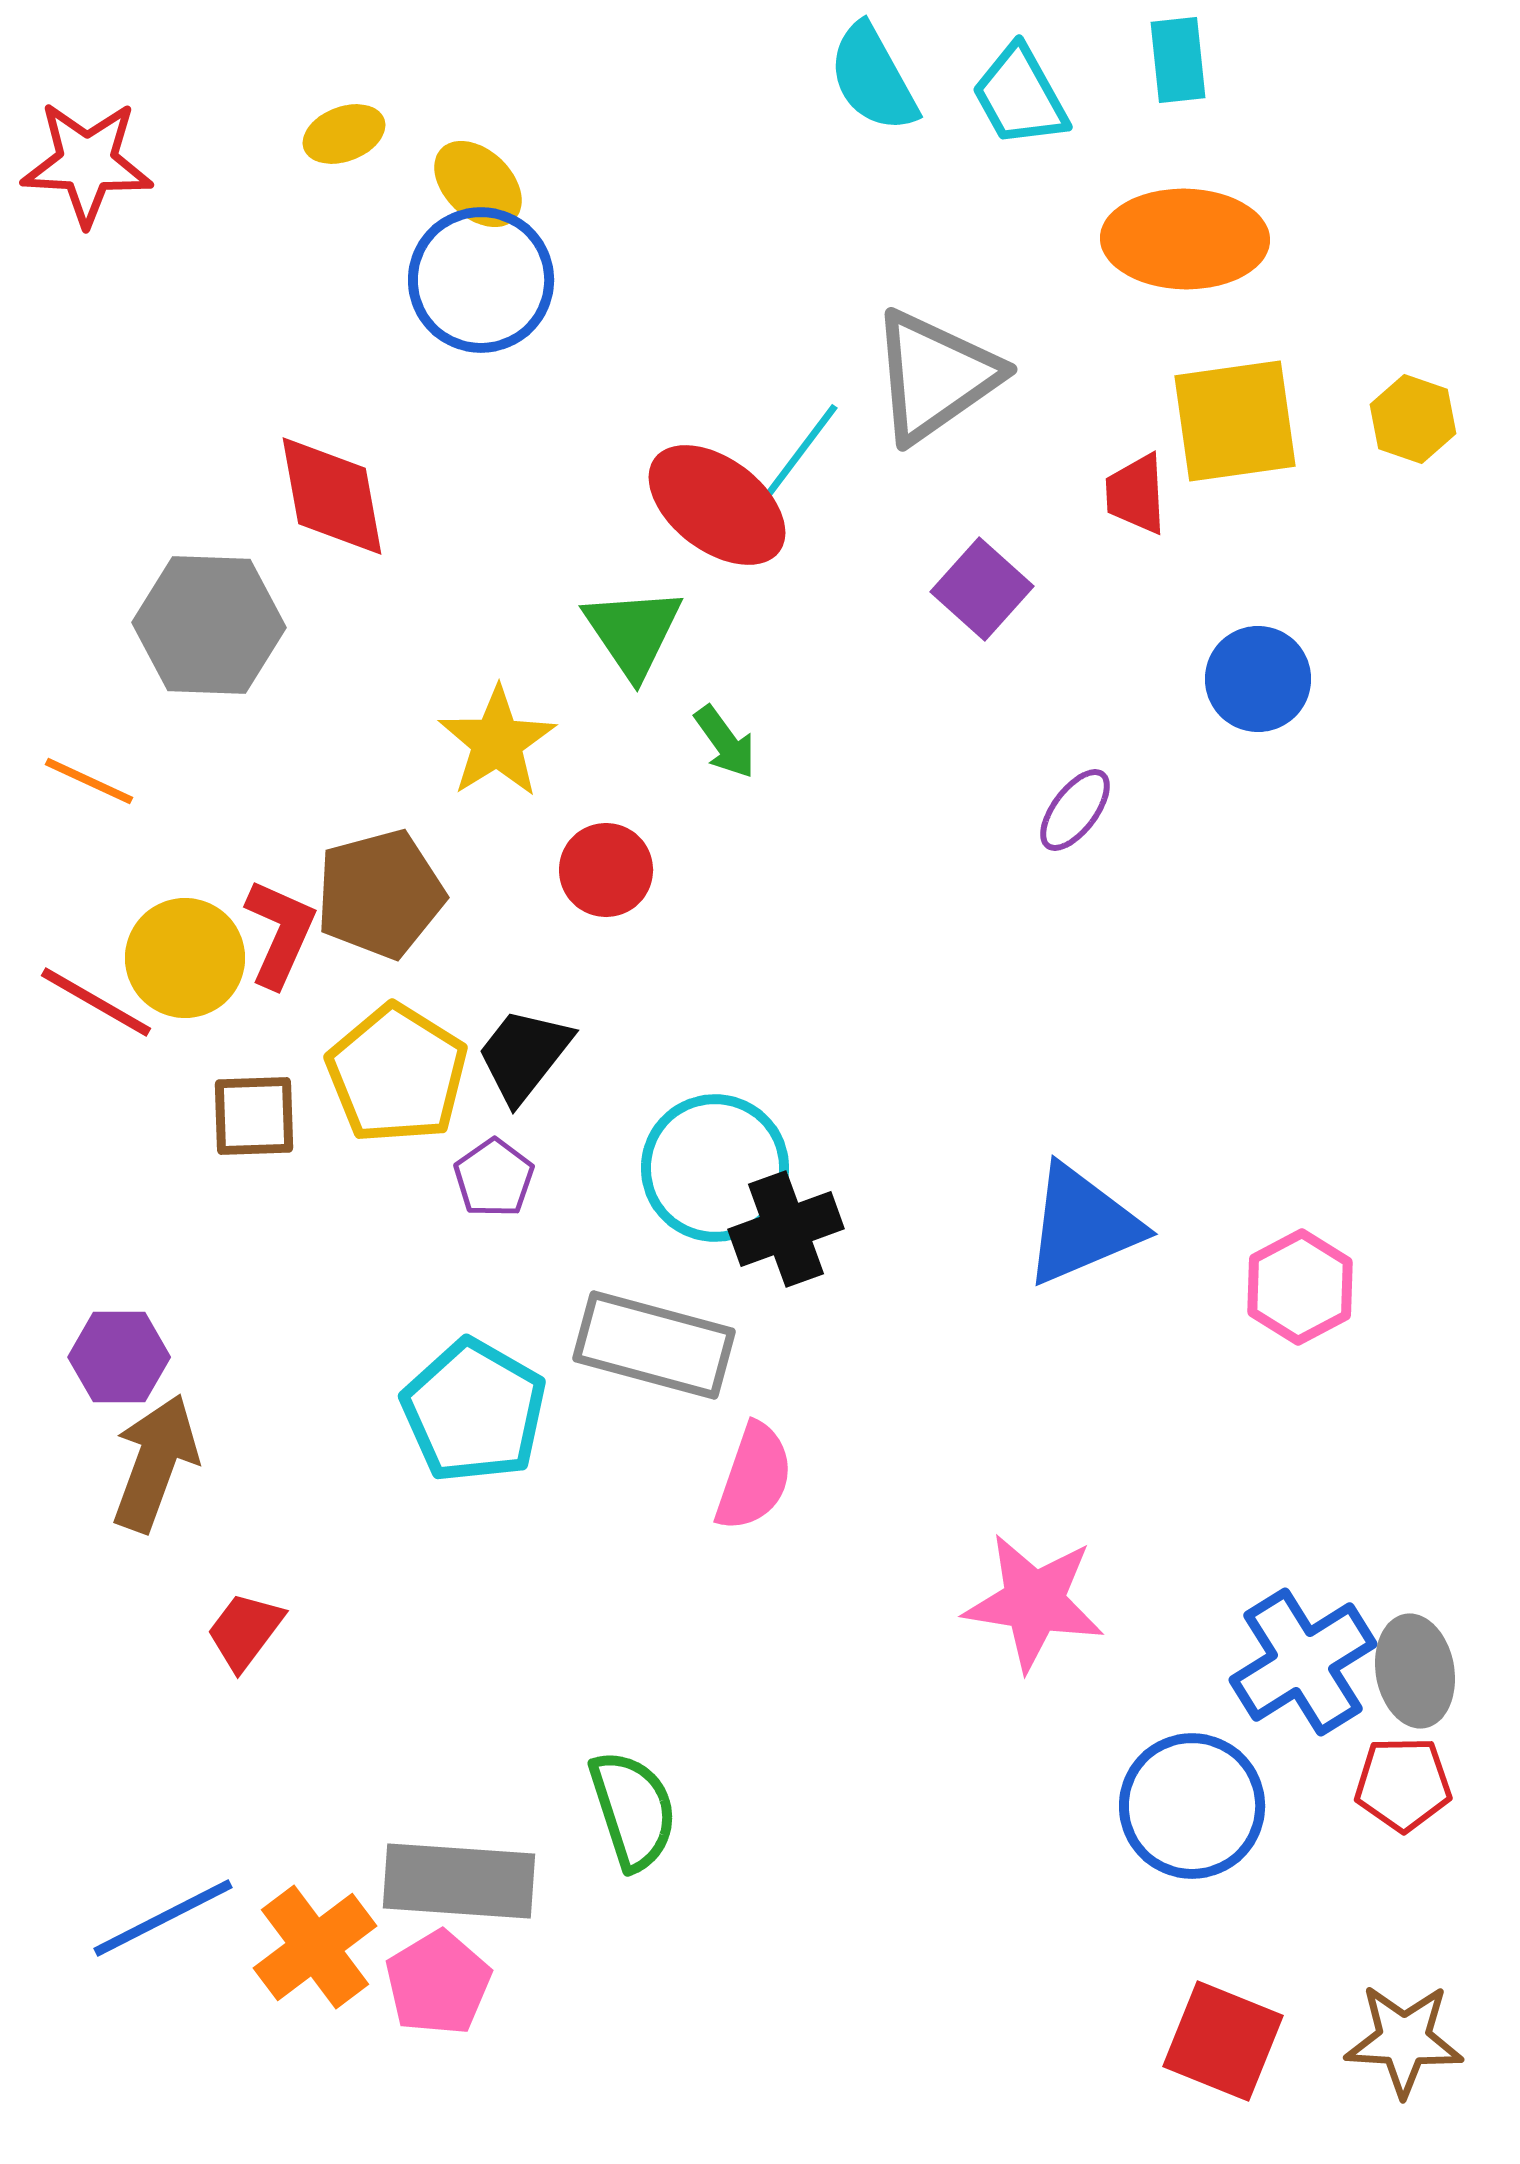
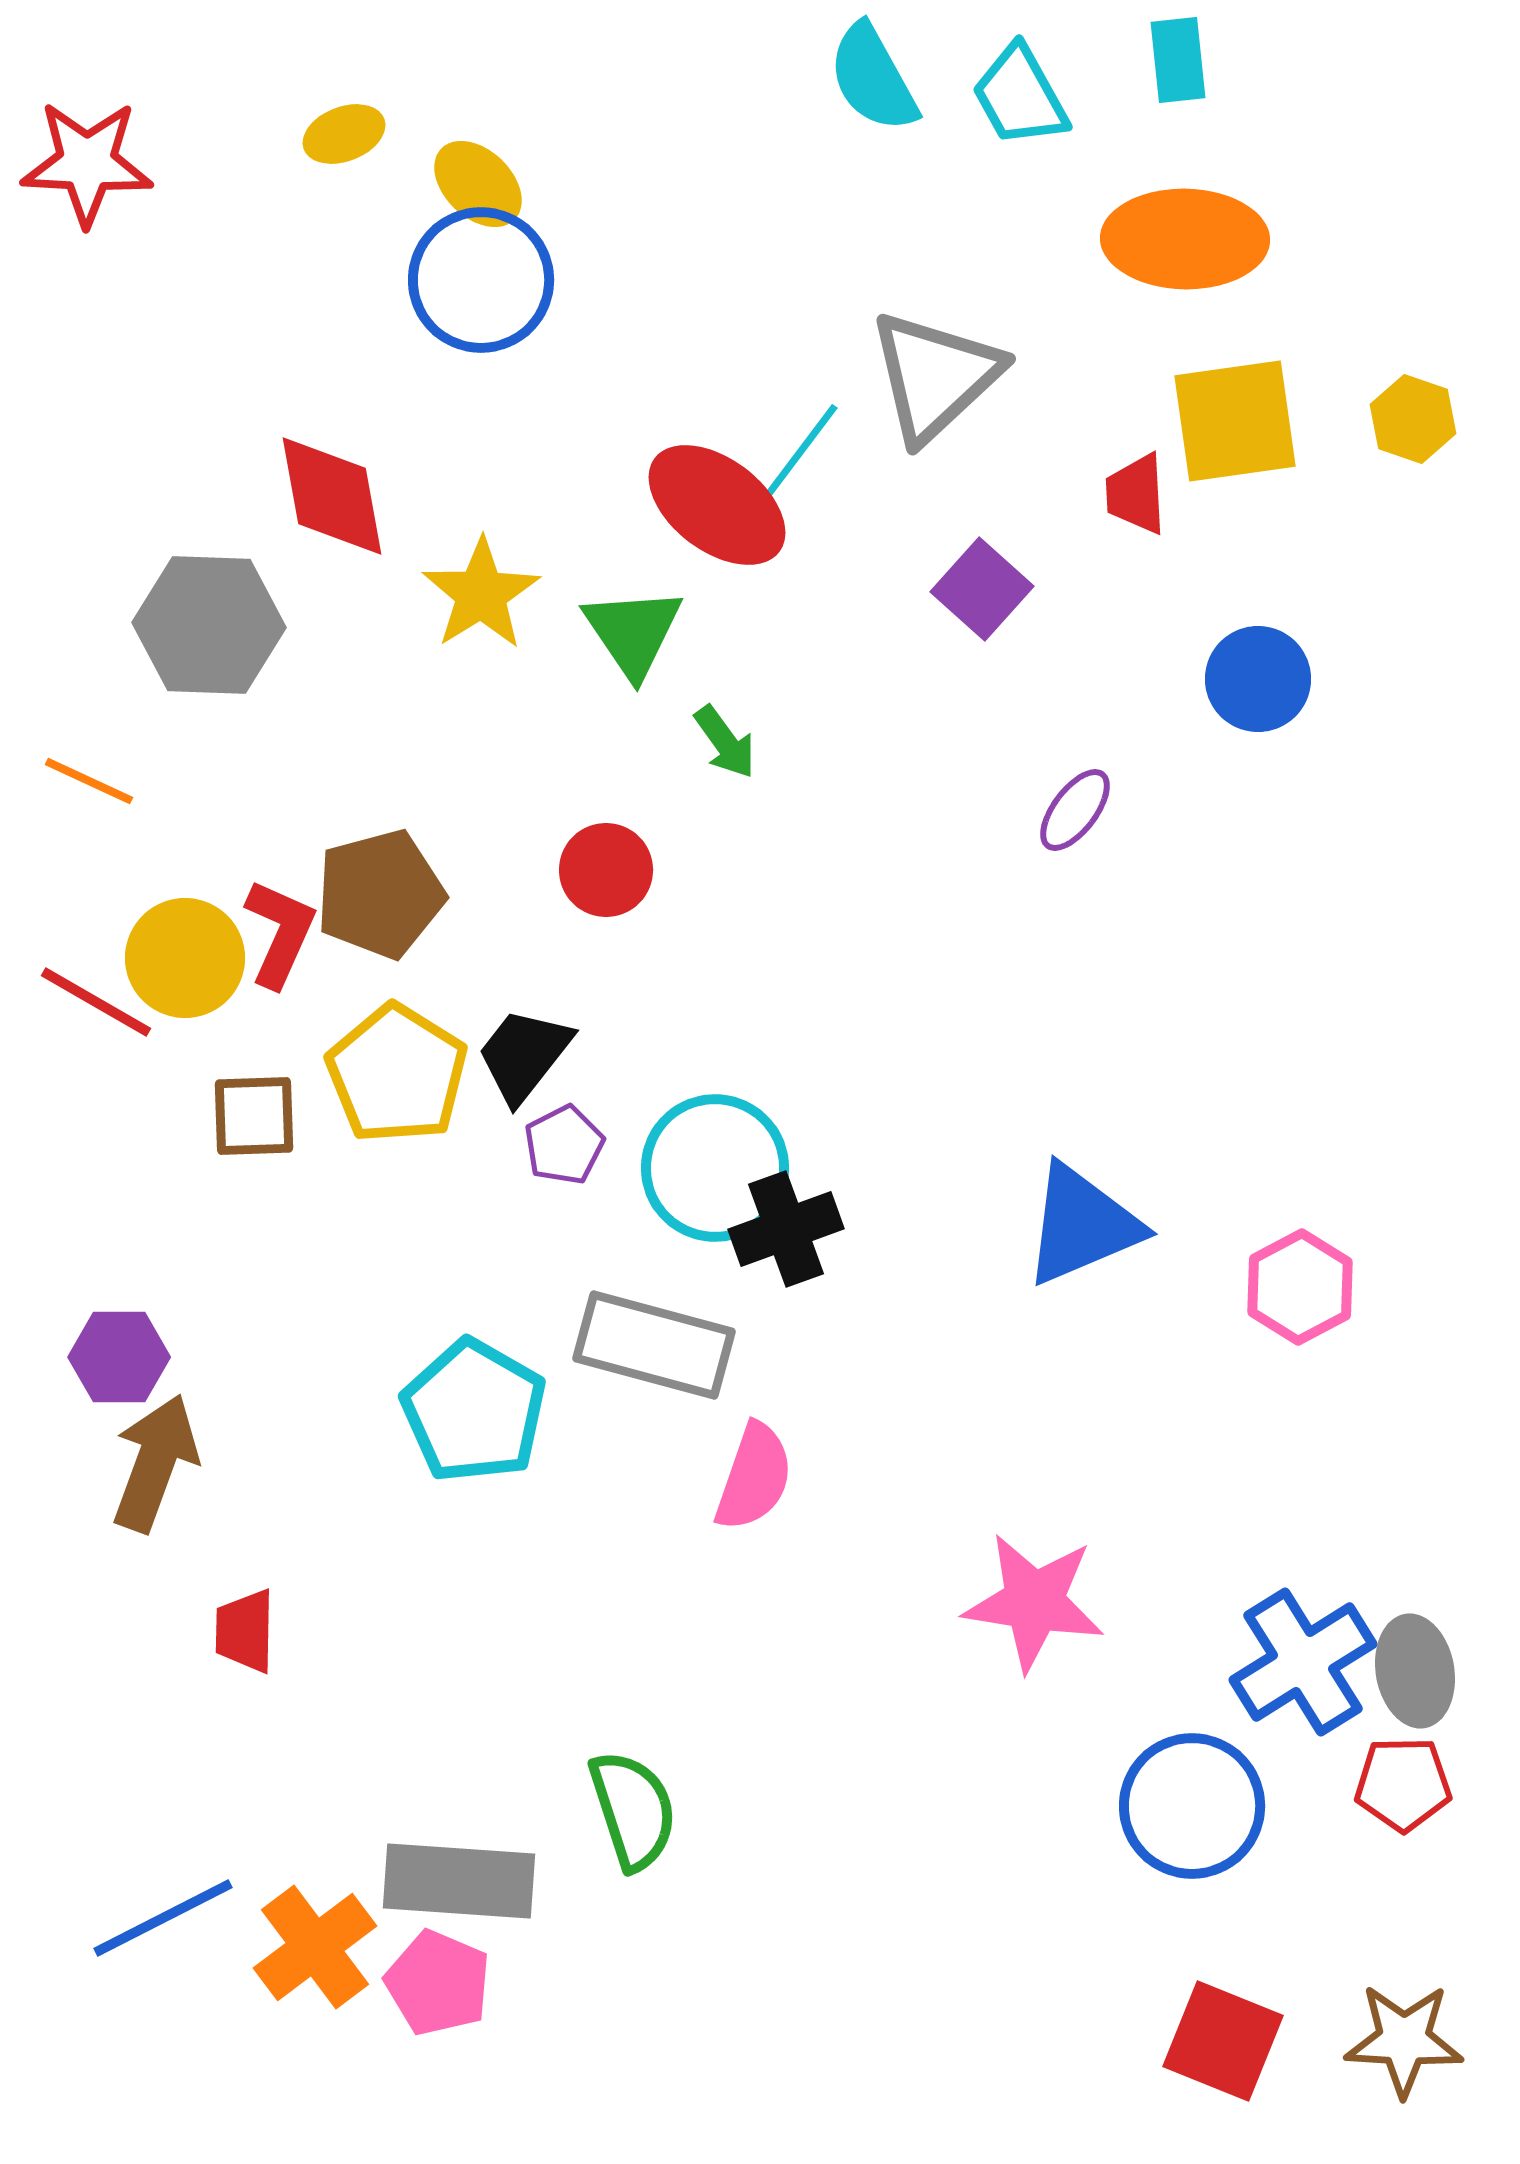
gray triangle at (935, 376): rotated 8 degrees counterclockwise
yellow star at (497, 742): moved 16 px left, 148 px up
purple pentagon at (494, 1178): moved 70 px right, 33 px up; rotated 8 degrees clockwise
red trapezoid at (245, 1631): rotated 36 degrees counterclockwise
pink pentagon at (438, 1983): rotated 18 degrees counterclockwise
